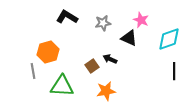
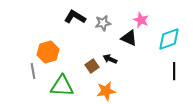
black L-shape: moved 8 px right
